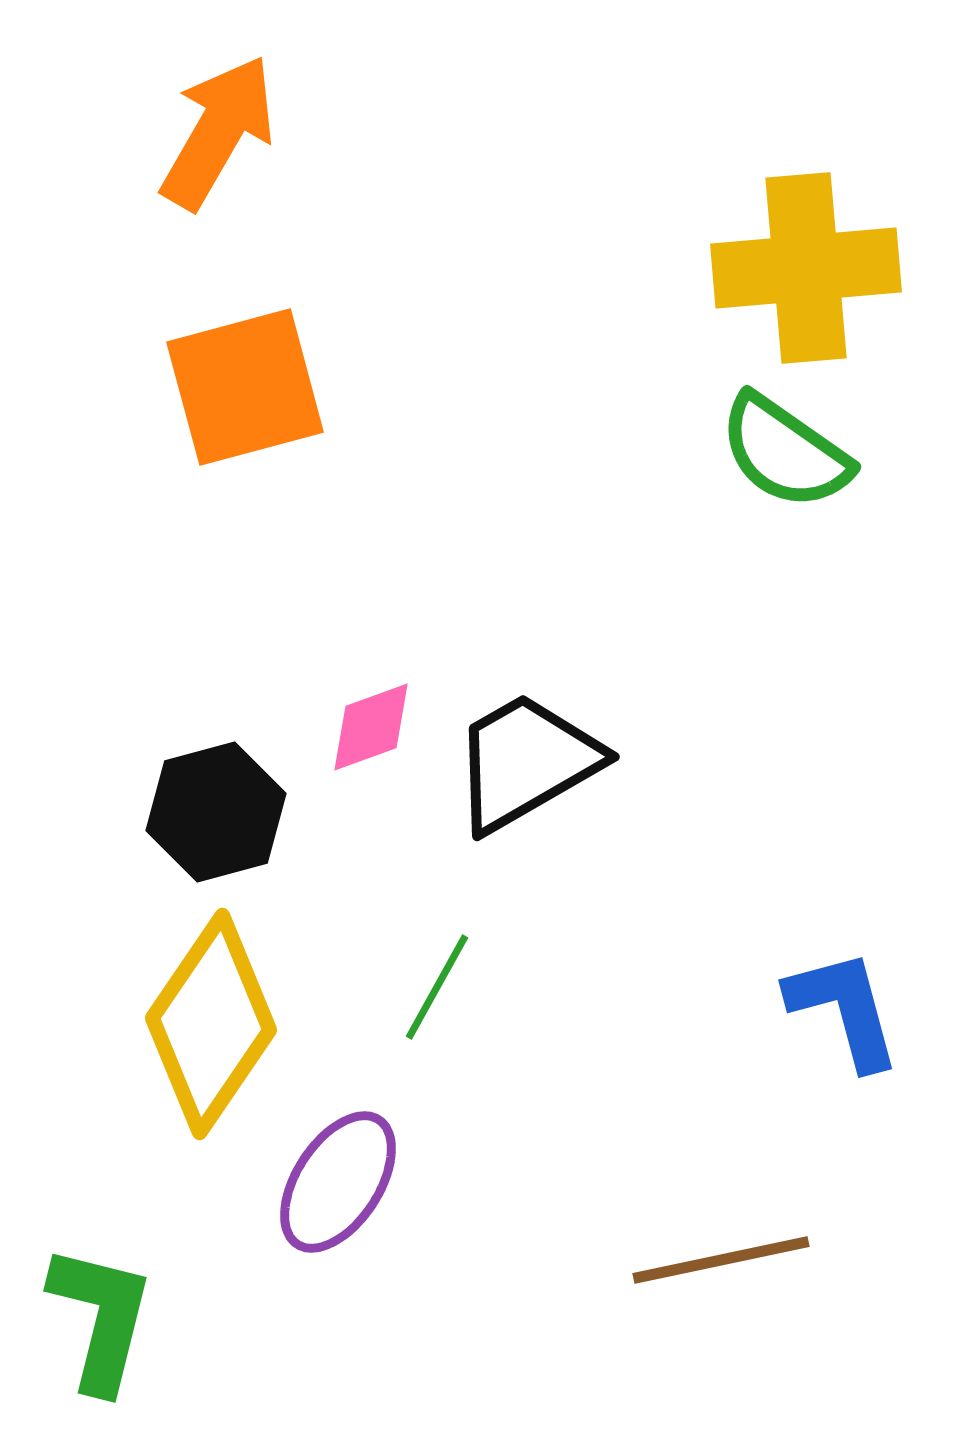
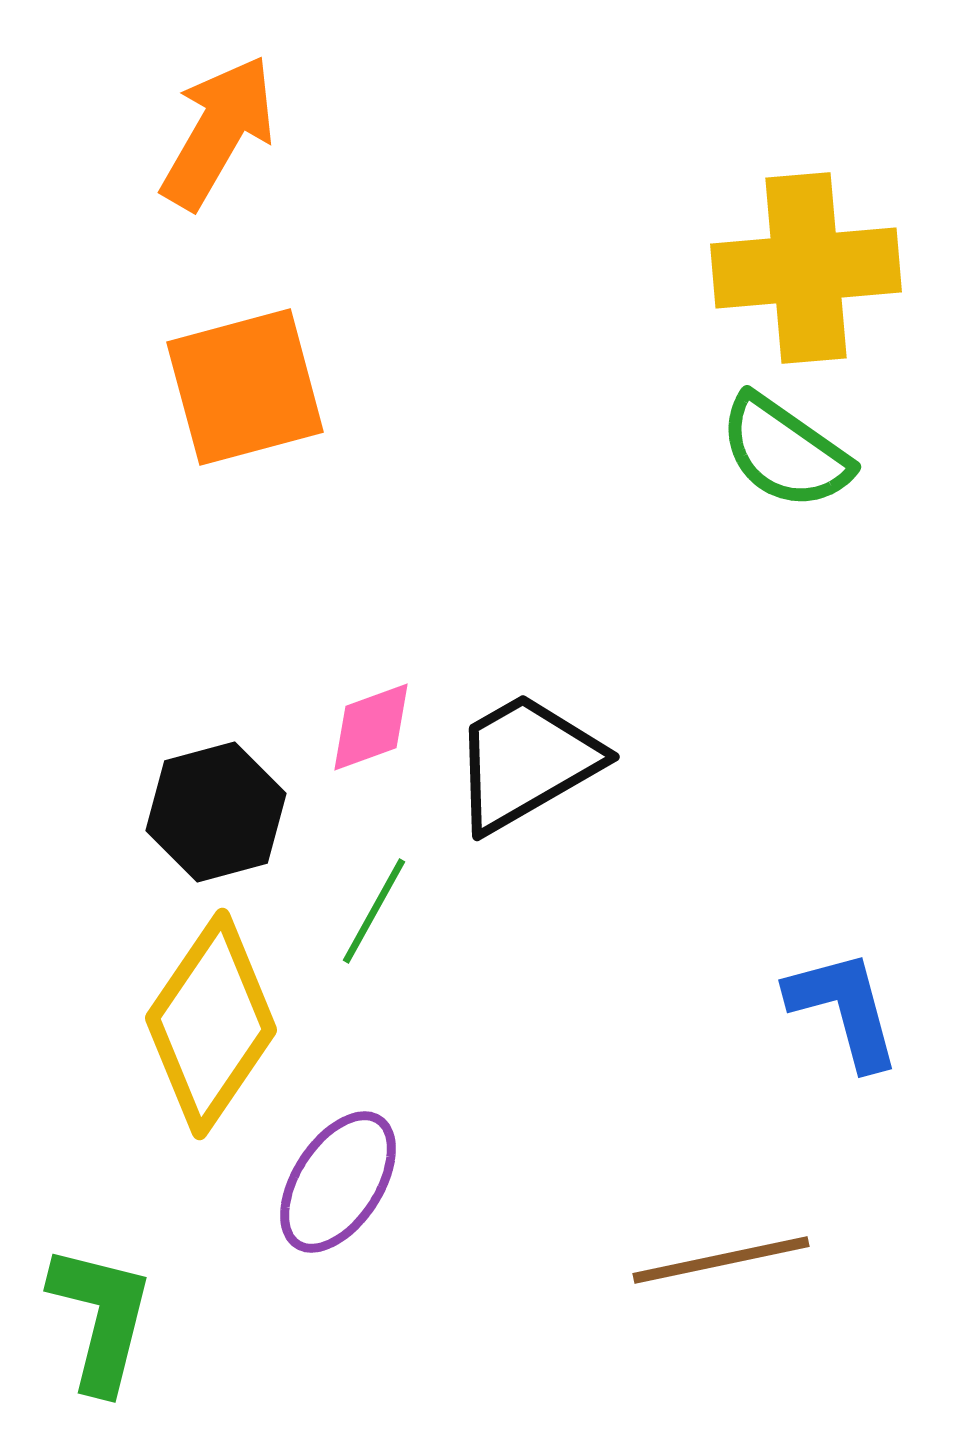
green line: moved 63 px left, 76 px up
